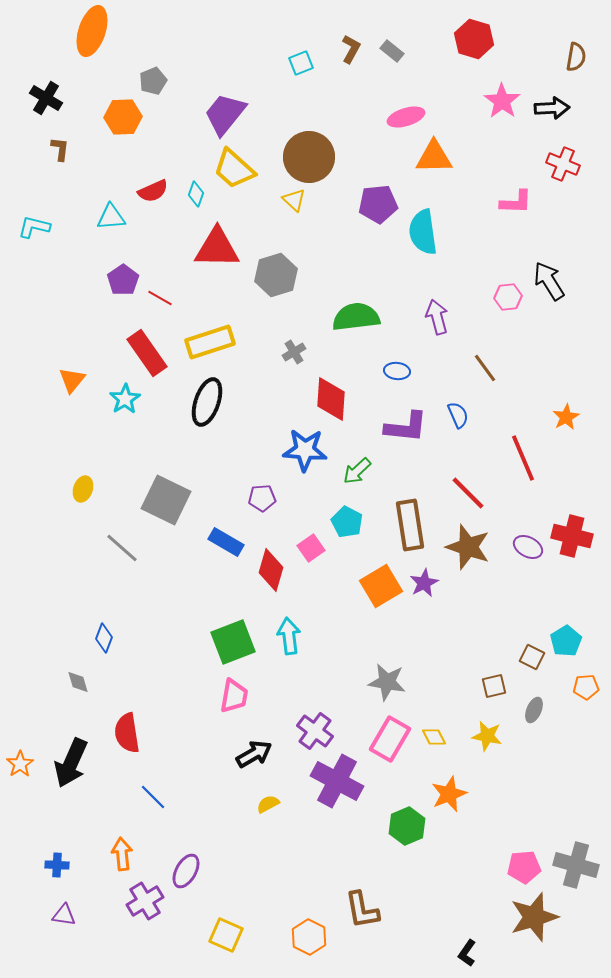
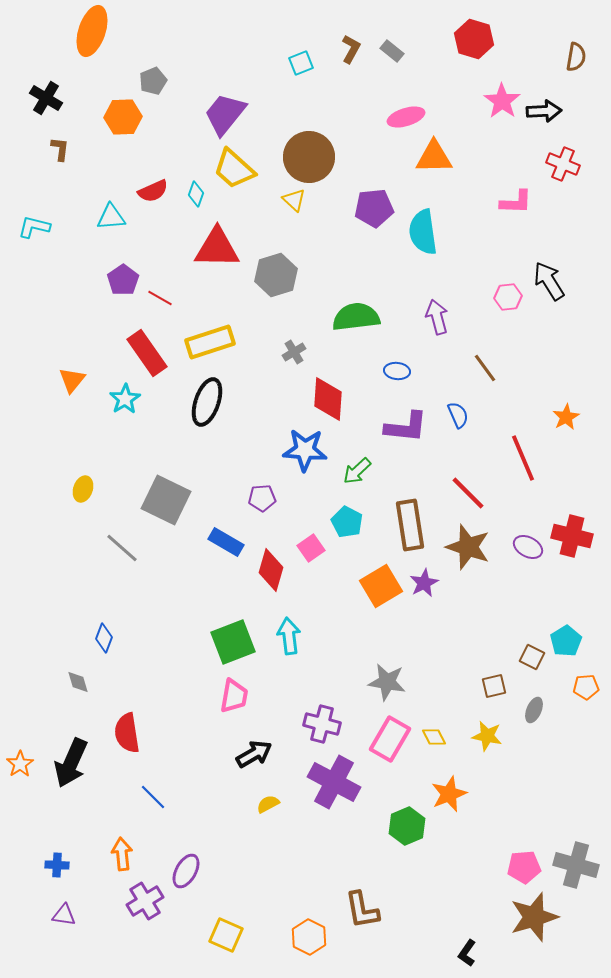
black arrow at (552, 108): moved 8 px left, 3 px down
purple pentagon at (378, 204): moved 4 px left, 4 px down
red diamond at (331, 399): moved 3 px left
purple cross at (315, 731): moved 7 px right, 7 px up; rotated 21 degrees counterclockwise
purple cross at (337, 781): moved 3 px left, 1 px down
